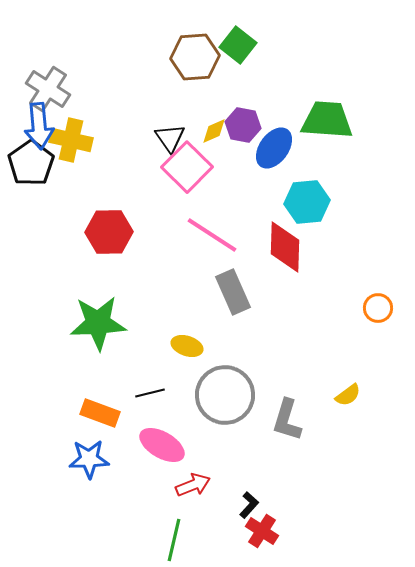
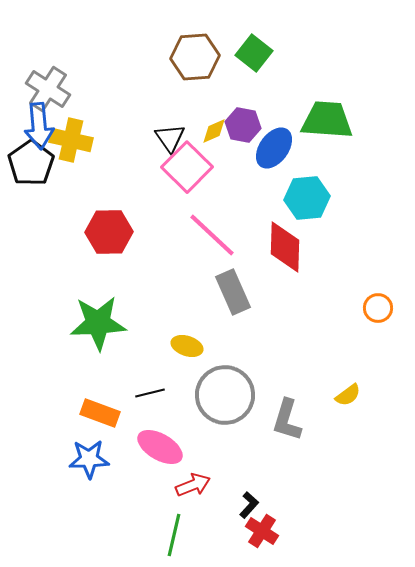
green square: moved 16 px right, 8 px down
cyan hexagon: moved 4 px up
pink line: rotated 10 degrees clockwise
pink ellipse: moved 2 px left, 2 px down
green line: moved 5 px up
